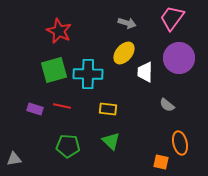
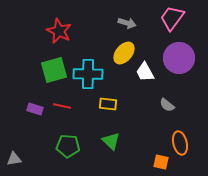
white trapezoid: rotated 30 degrees counterclockwise
yellow rectangle: moved 5 px up
